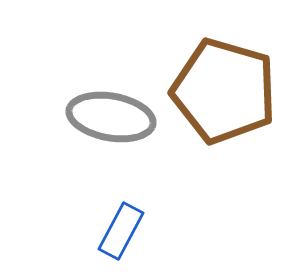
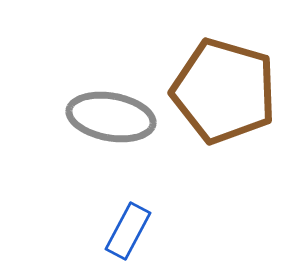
blue rectangle: moved 7 px right
